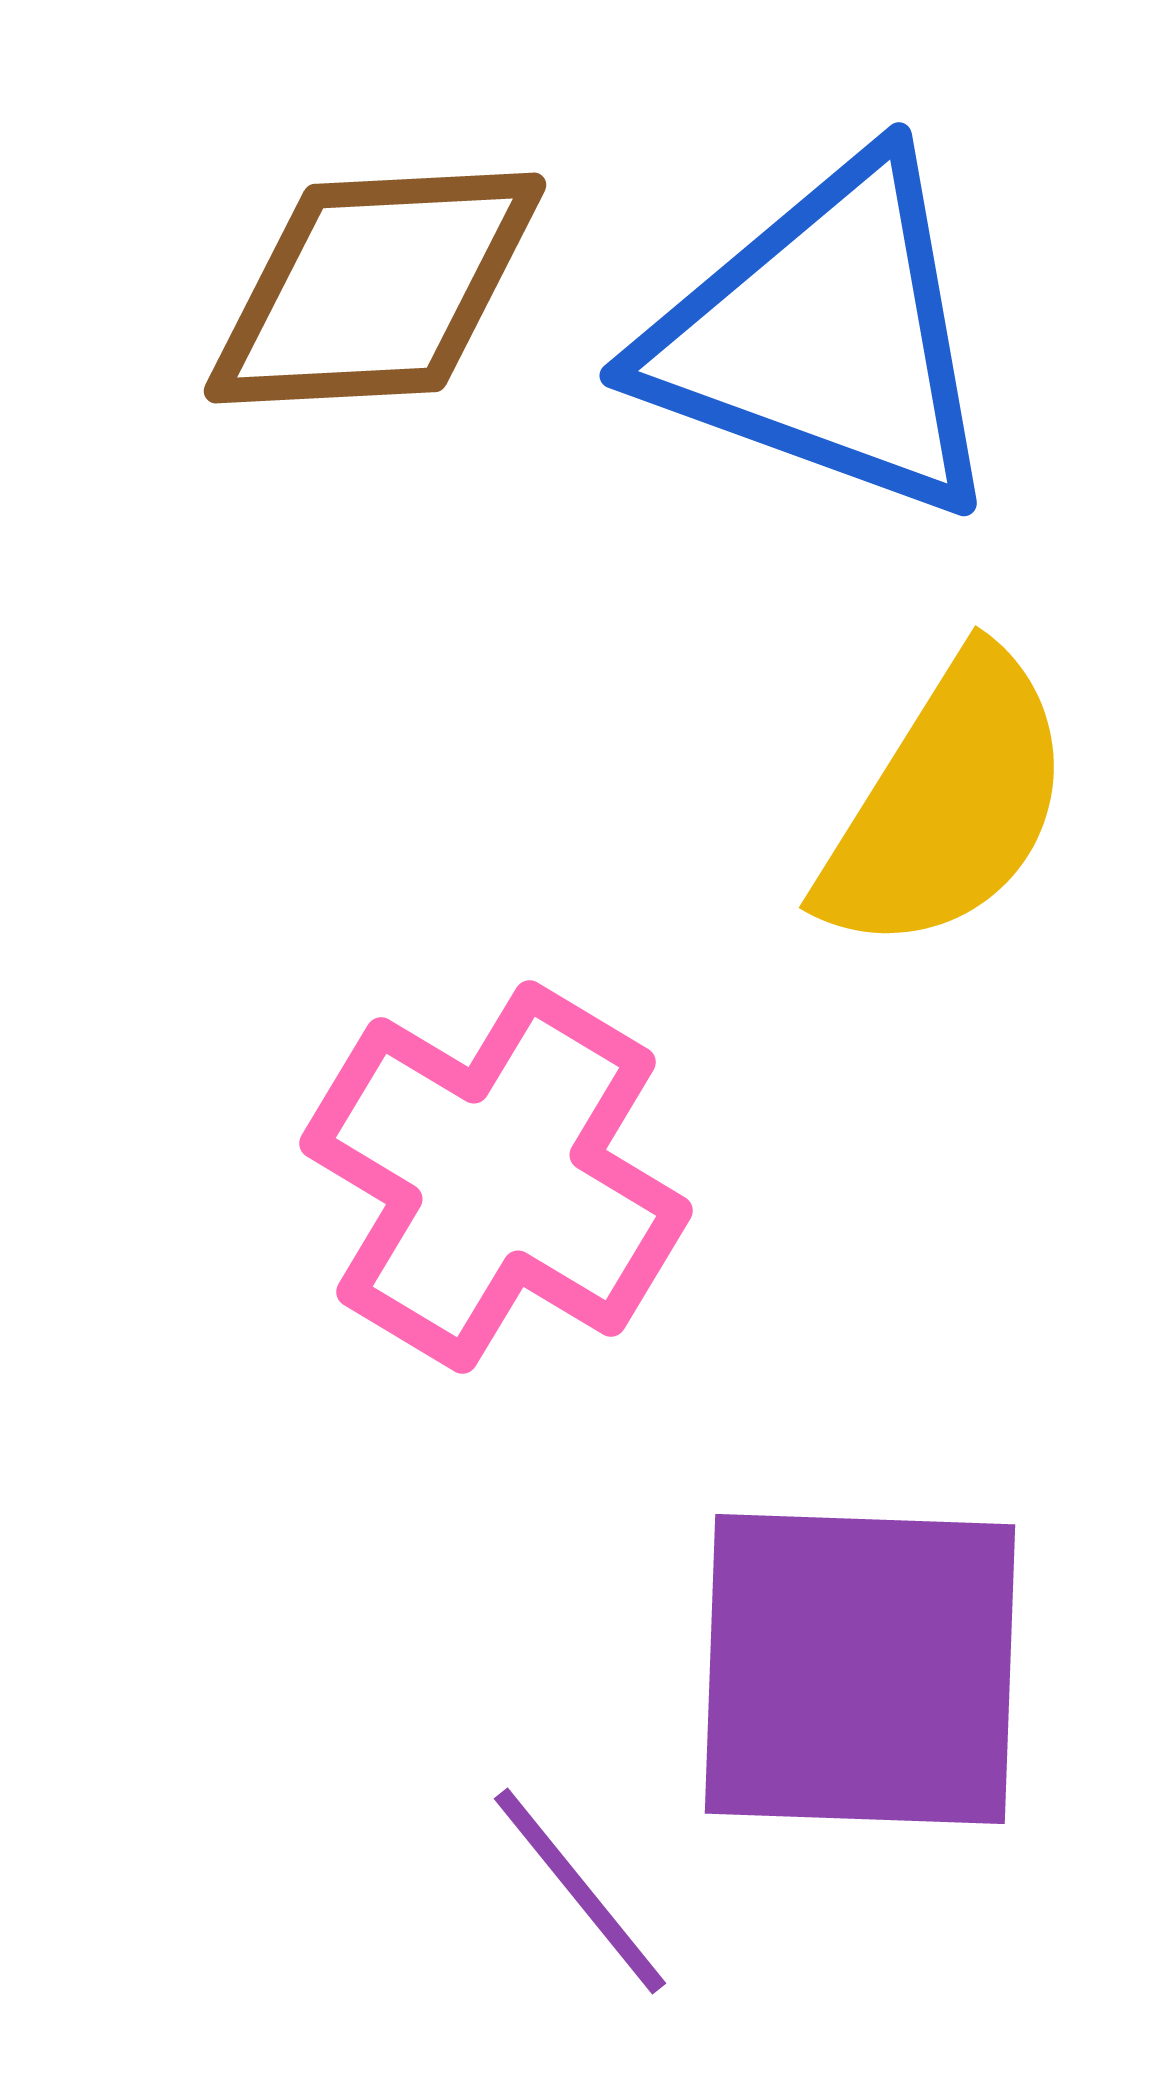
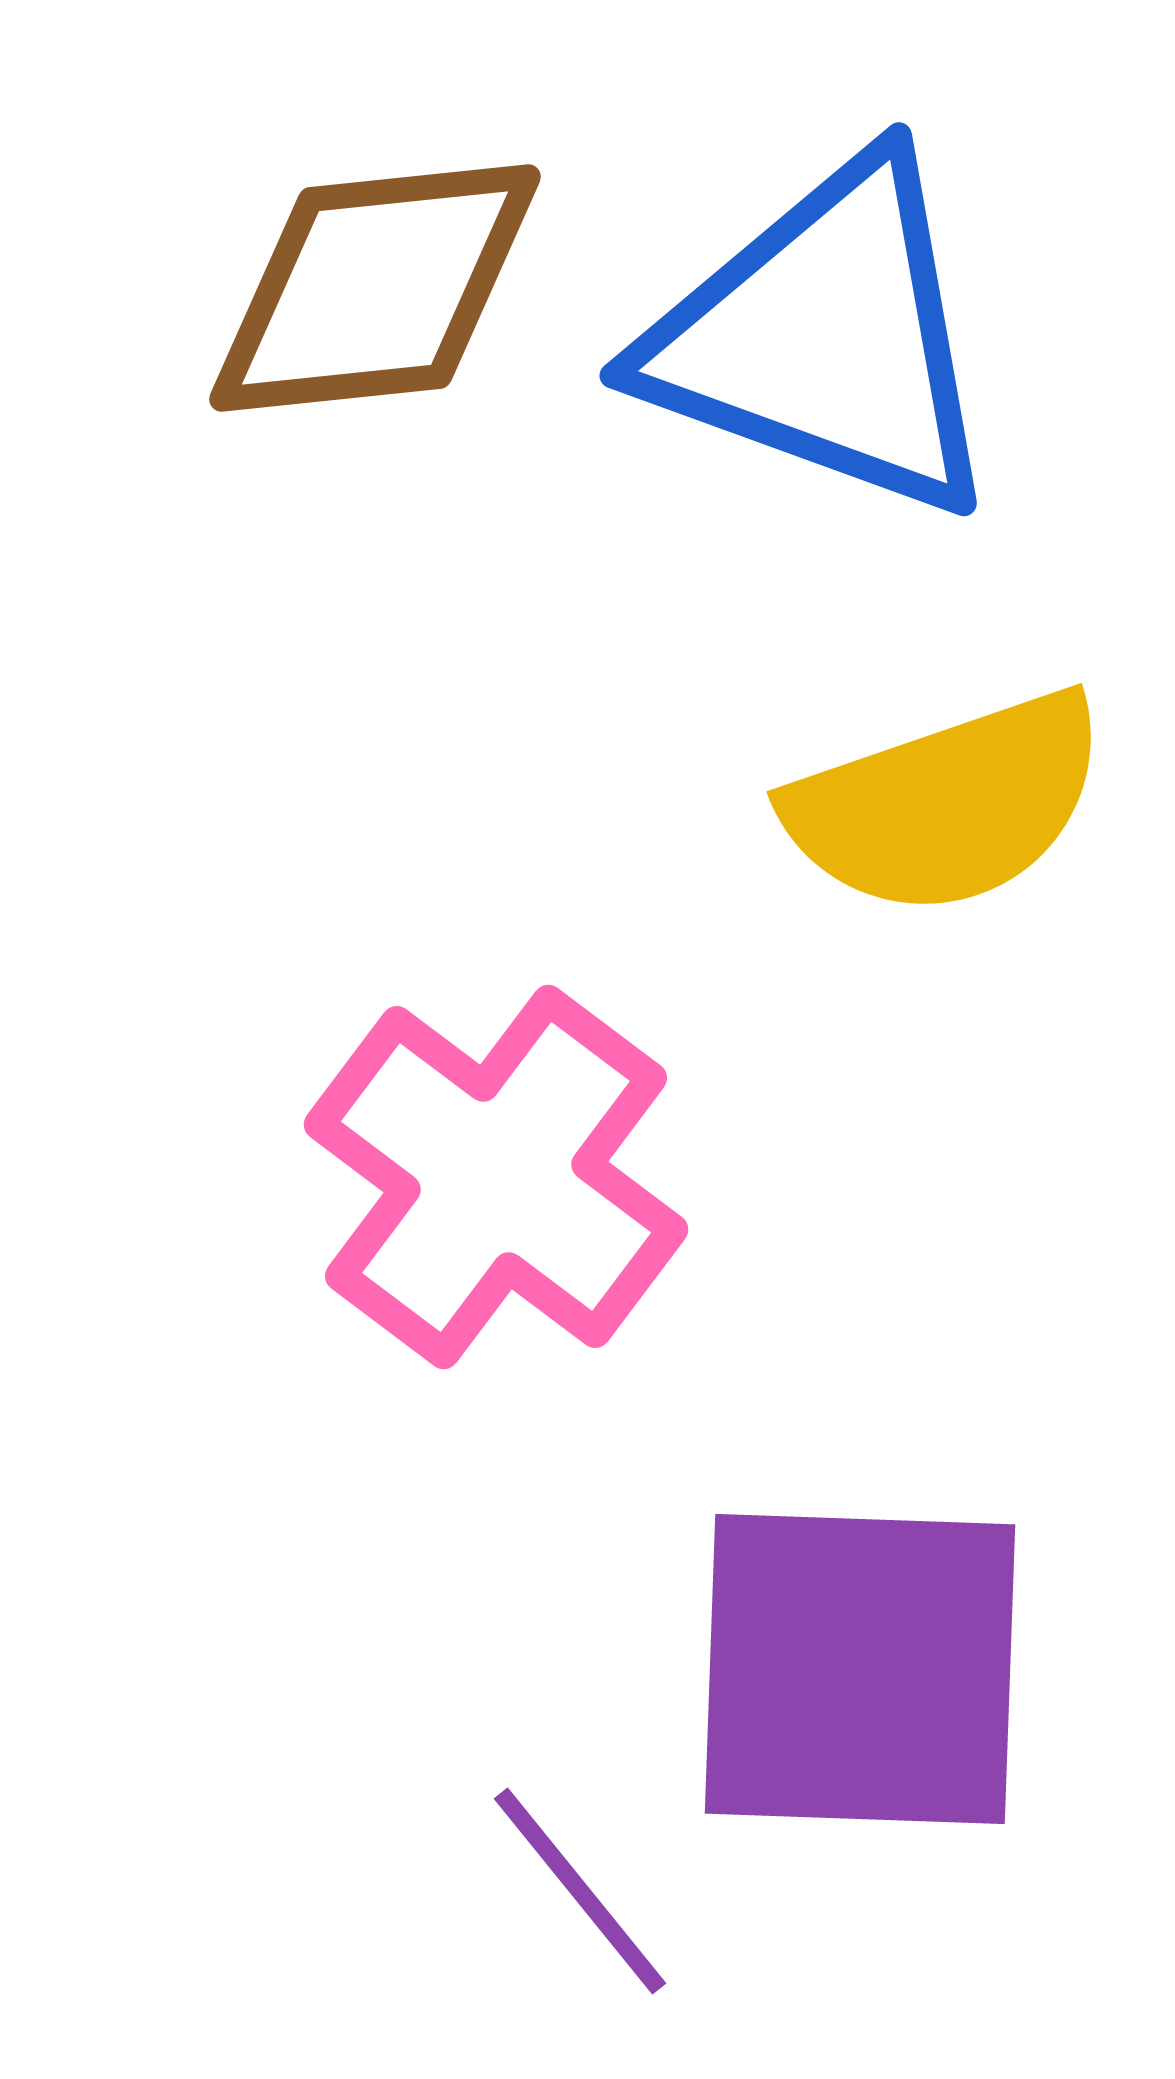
brown diamond: rotated 3 degrees counterclockwise
yellow semicircle: rotated 39 degrees clockwise
pink cross: rotated 6 degrees clockwise
